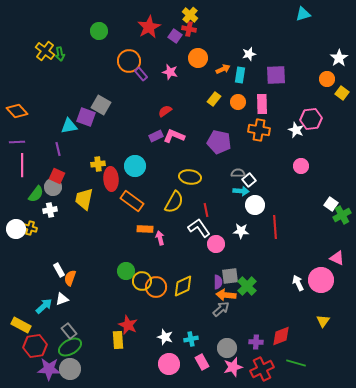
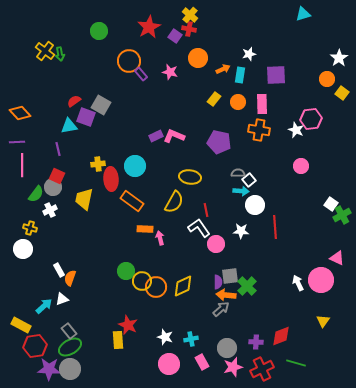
orange diamond at (17, 111): moved 3 px right, 2 px down
red semicircle at (165, 111): moved 91 px left, 10 px up
white cross at (50, 210): rotated 16 degrees counterclockwise
white circle at (16, 229): moved 7 px right, 20 px down
